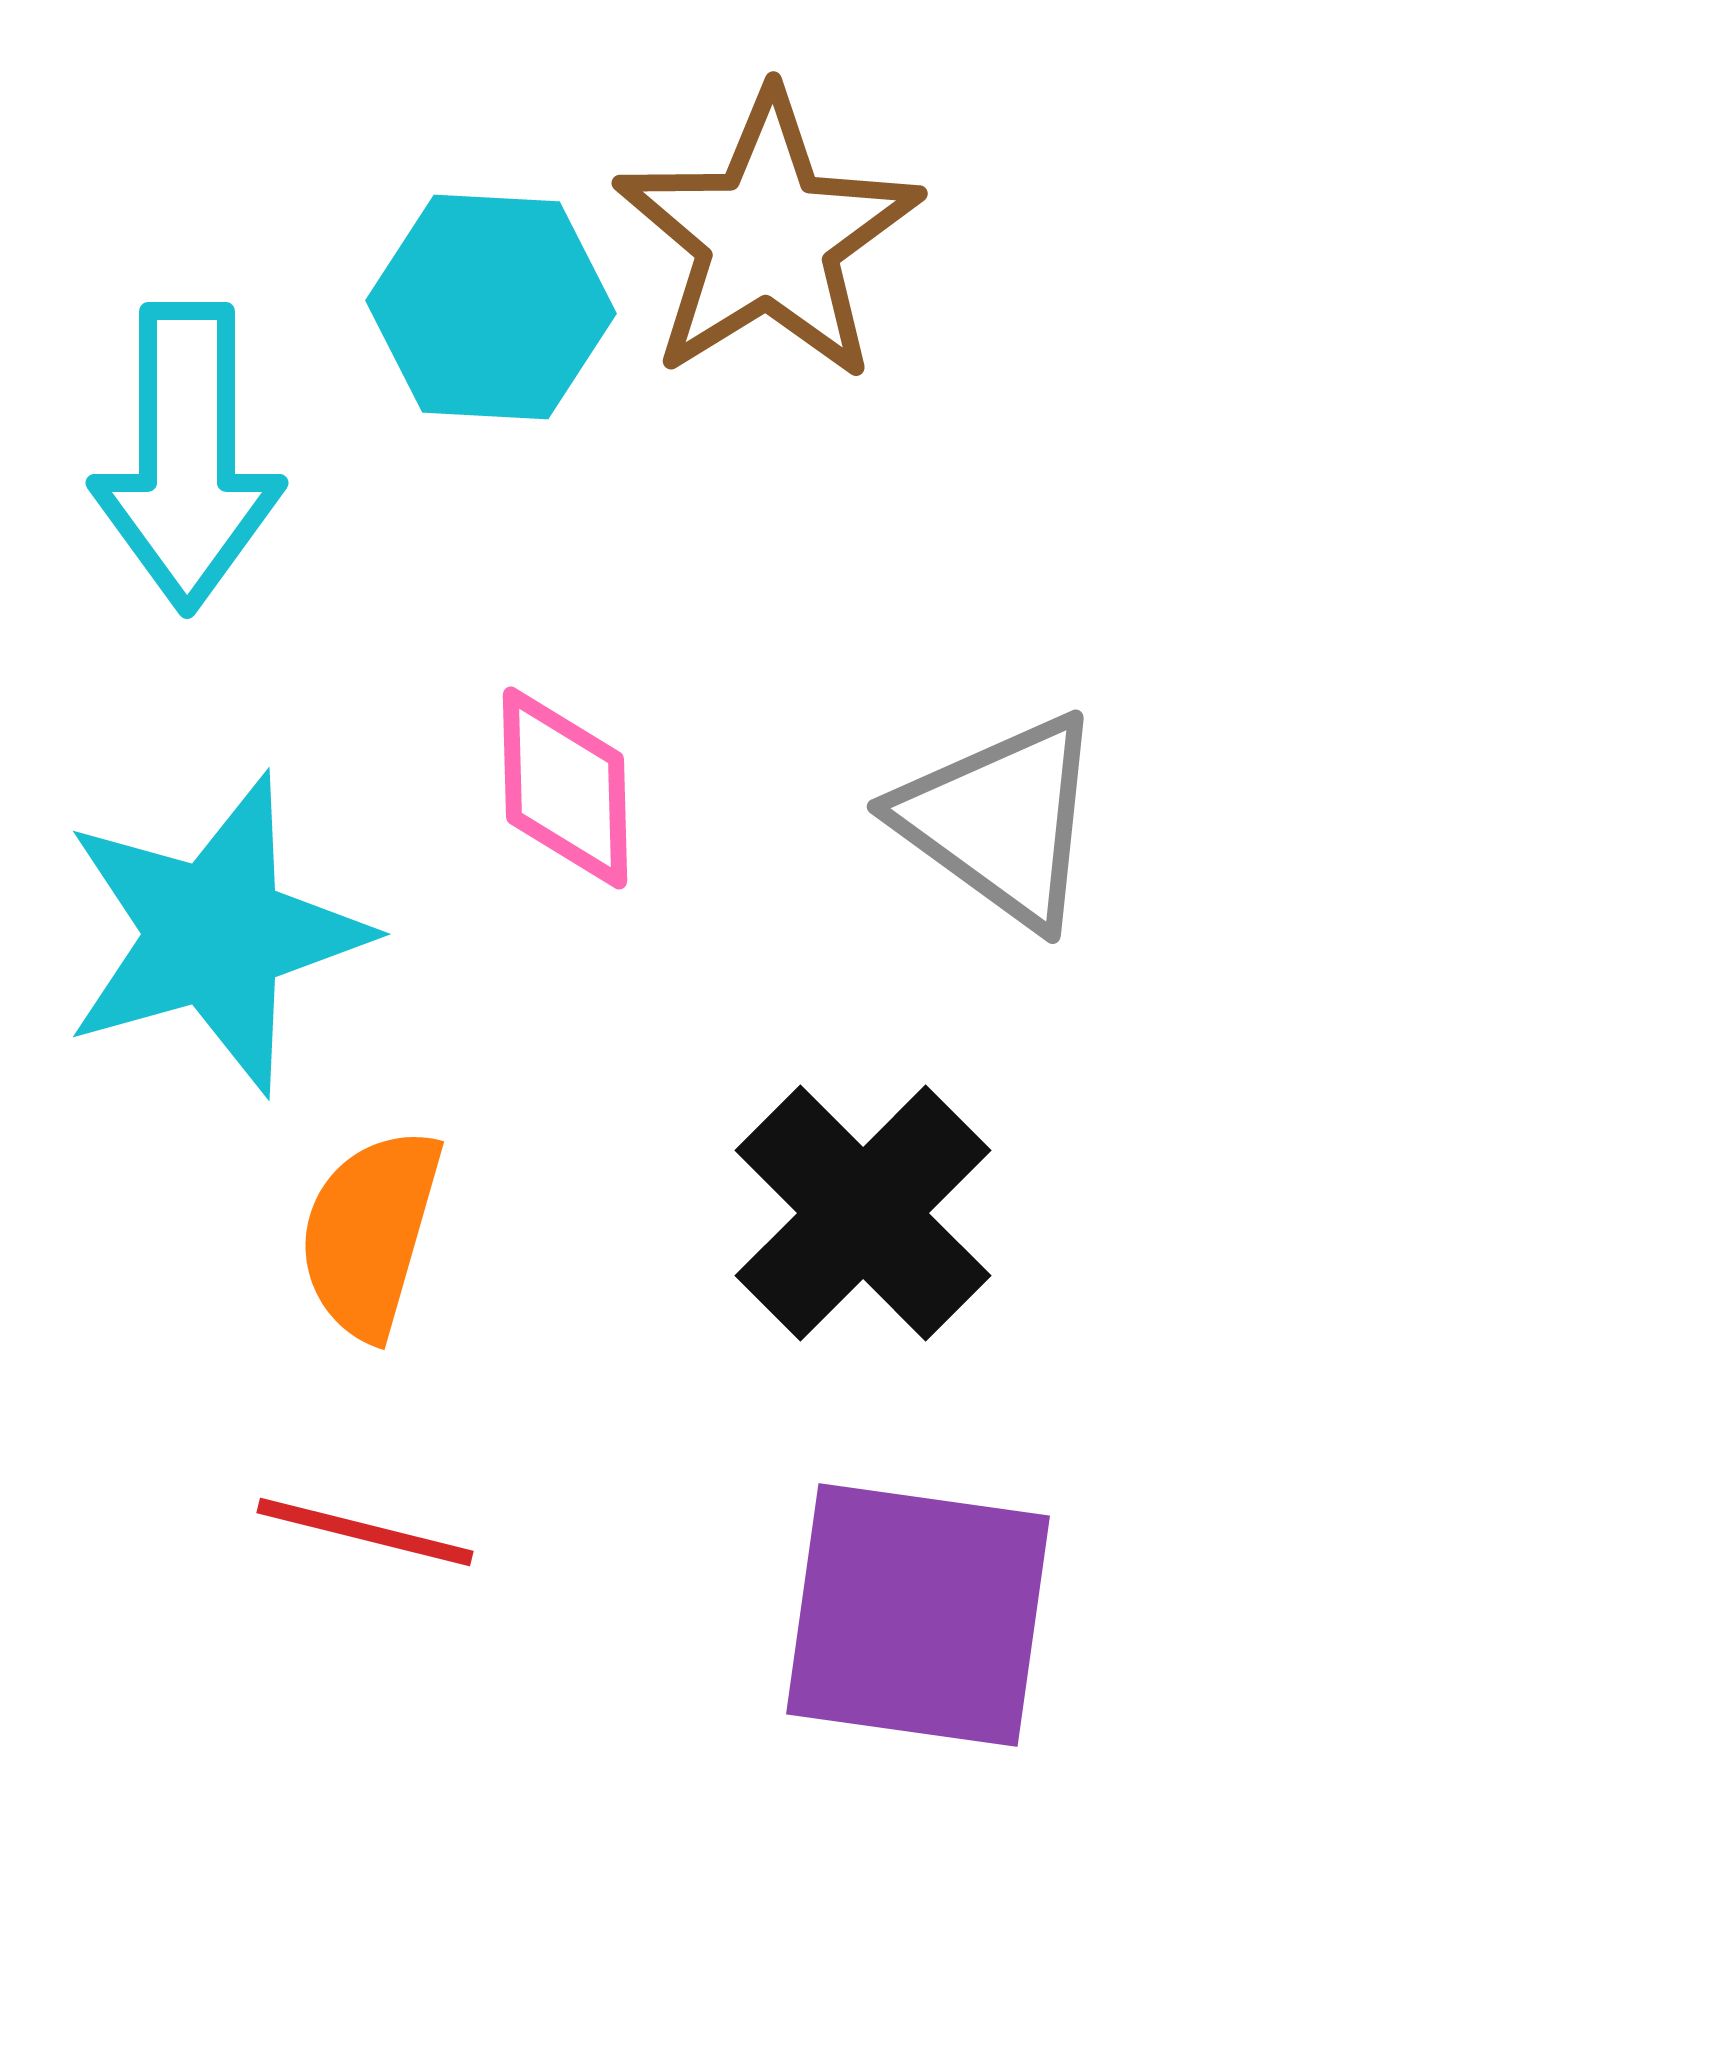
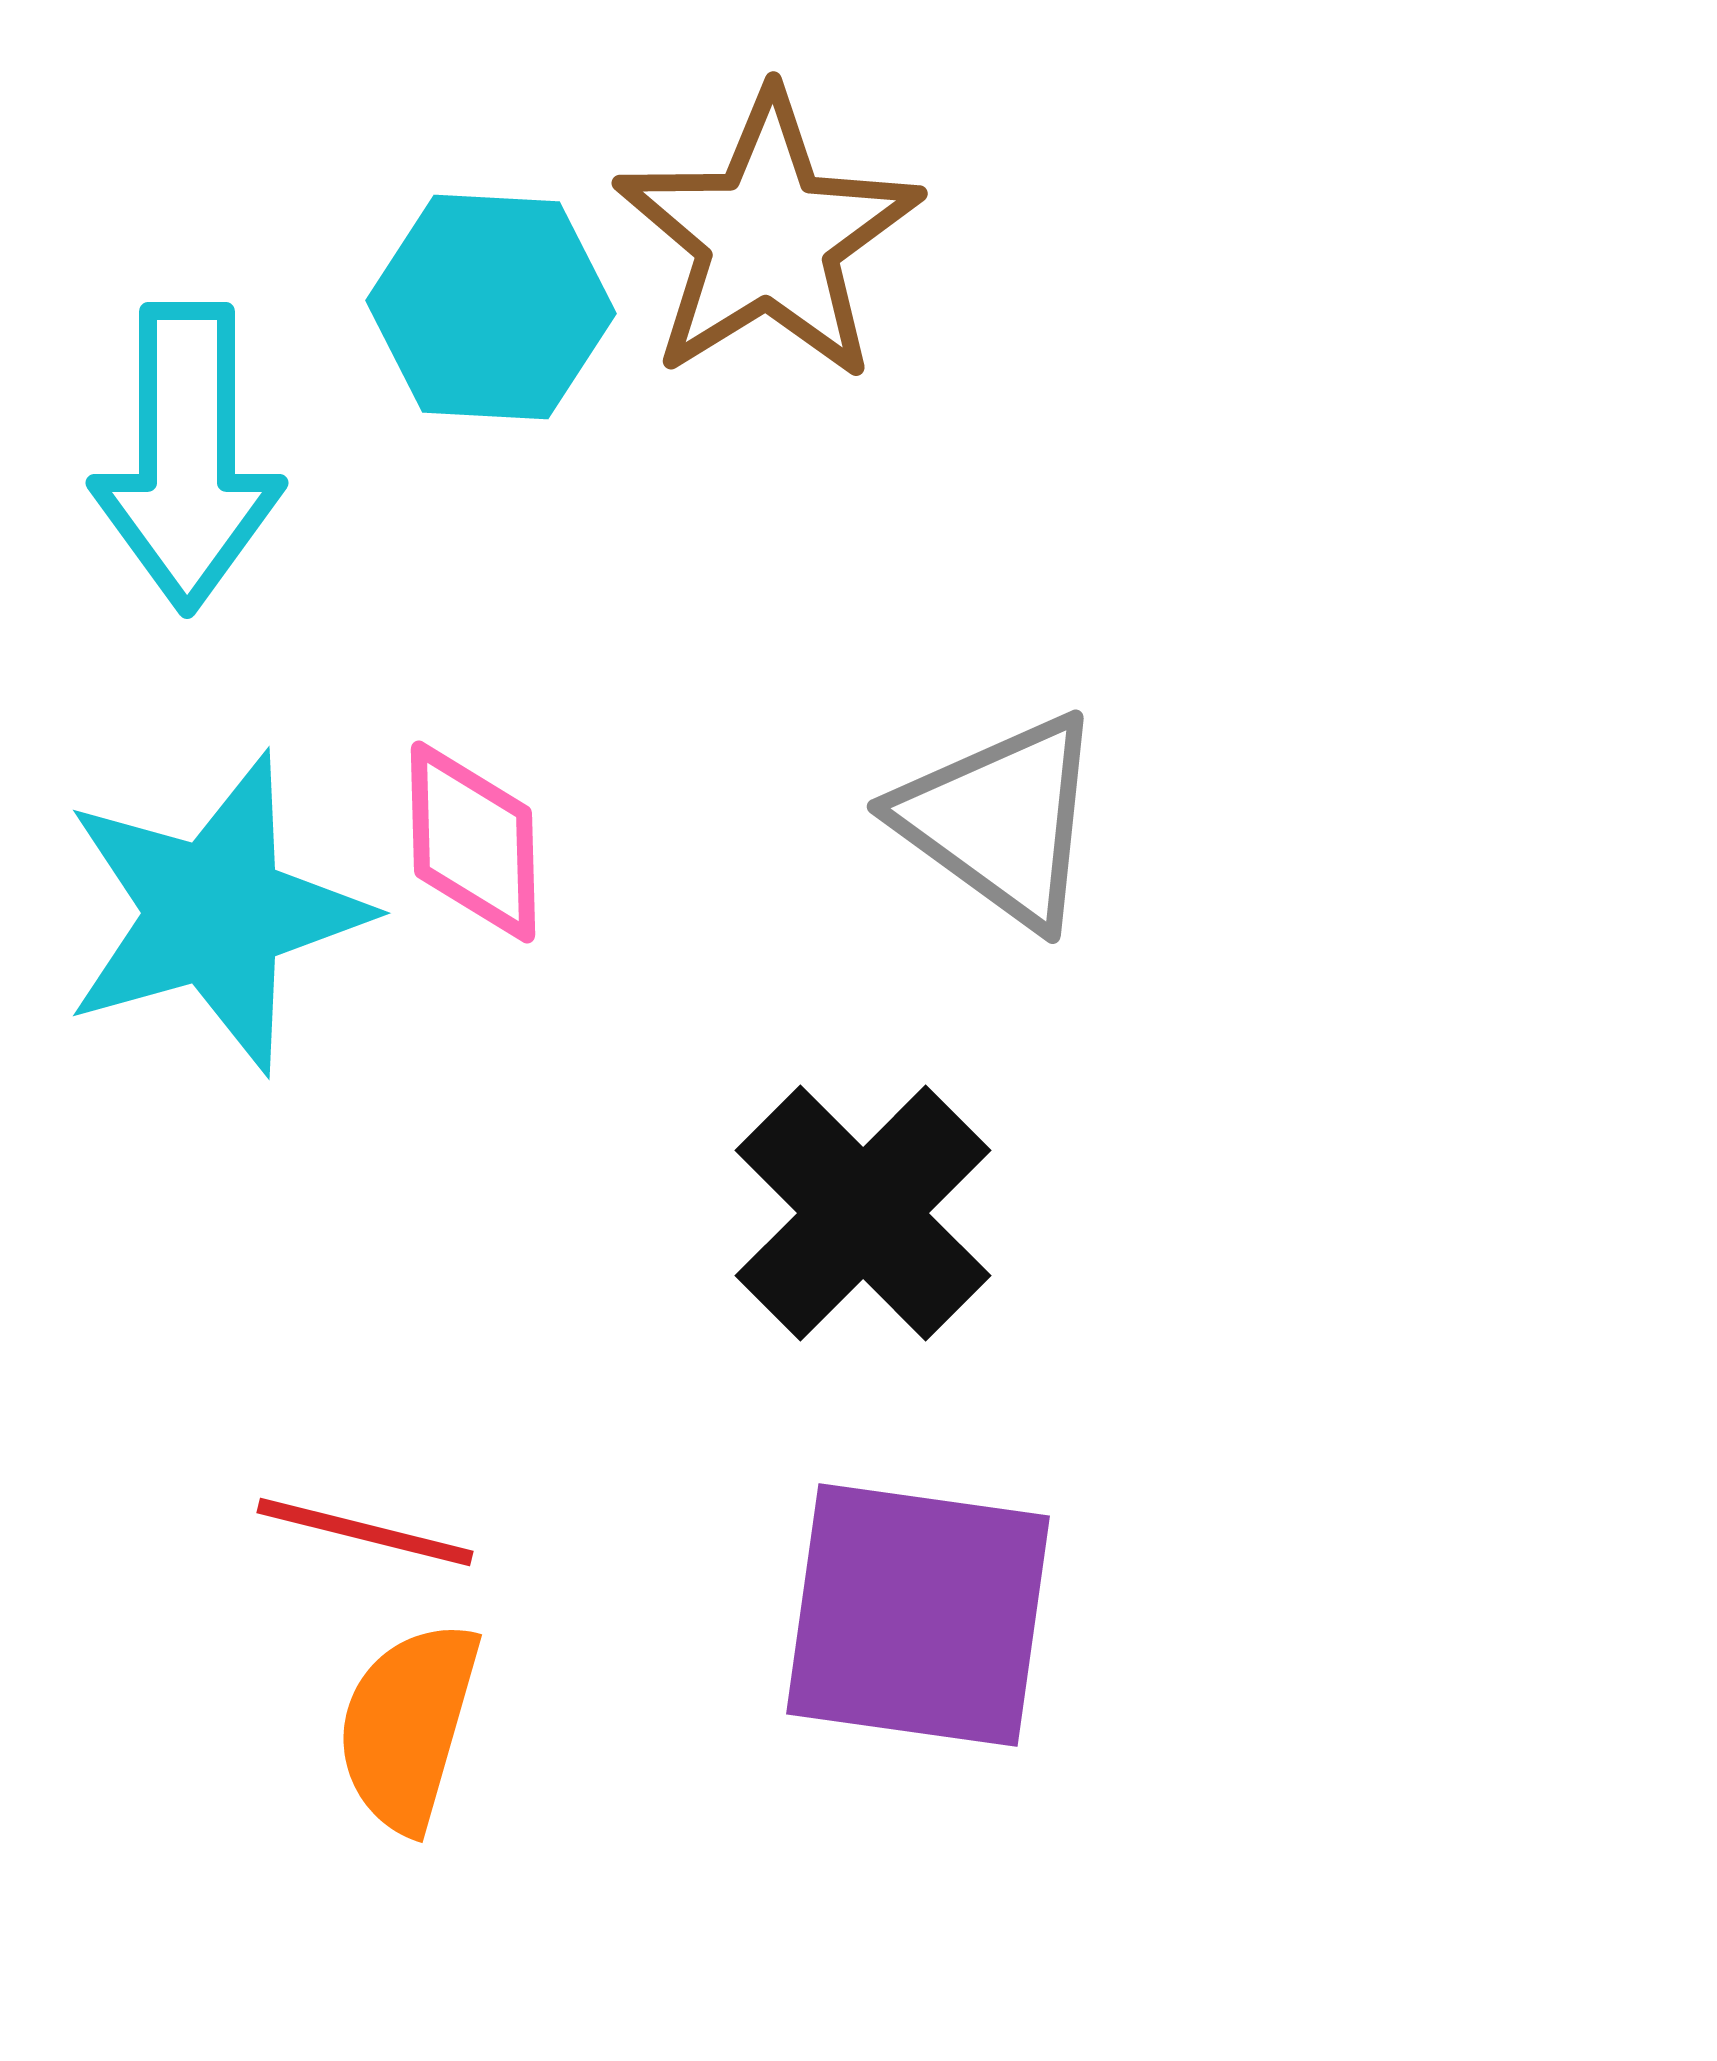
pink diamond: moved 92 px left, 54 px down
cyan star: moved 21 px up
orange semicircle: moved 38 px right, 493 px down
